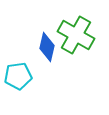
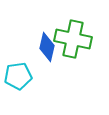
green cross: moved 3 px left, 4 px down; rotated 18 degrees counterclockwise
